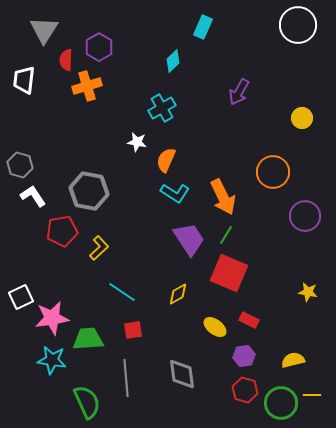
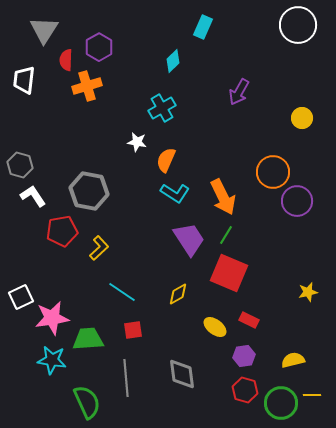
purple circle at (305, 216): moved 8 px left, 15 px up
yellow star at (308, 292): rotated 24 degrees counterclockwise
